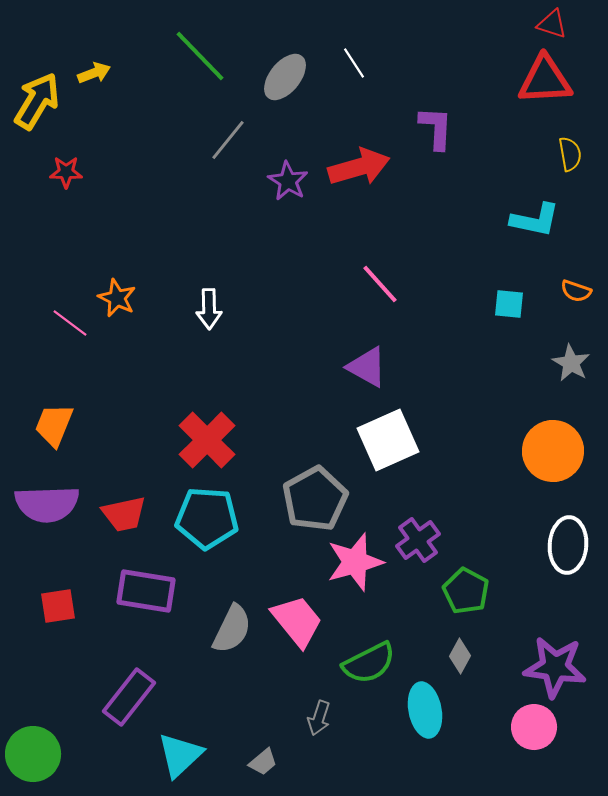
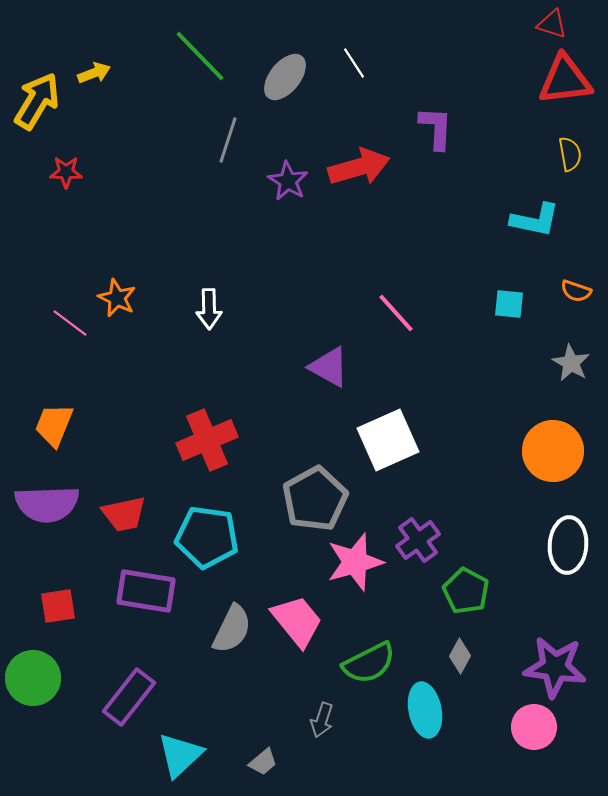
red triangle at (545, 80): moved 20 px right; rotated 4 degrees counterclockwise
gray line at (228, 140): rotated 21 degrees counterclockwise
pink line at (380, 284): moved 16 px right, 29 px down
purple triangle at (367, 367): moved 38 px left
red cross at (207, 440): rotated 22 degrees clockwise
cyan pentagon at (207, 518): moved 19 px down; rotated 4 degrees clockwise
gray arrow at (319, 718): moved 3 px right, 2 px down
green circle at (33, 754): moved 76 px up
